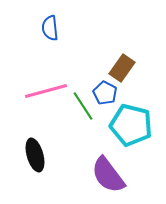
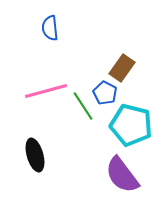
purple semicircle: moved 14 px right
